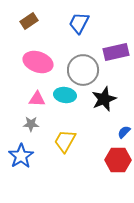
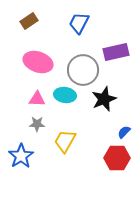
gray star: moved 6 px right
red hexagon: moved 1 px left, 2 px up
